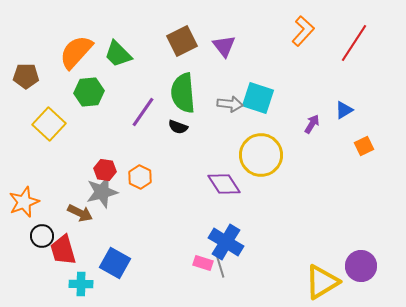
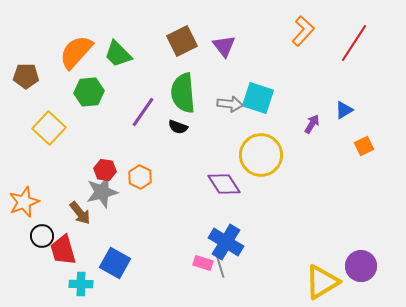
yellow square: moved 4 px down
brown arrow: rotated 25 degrees clockwise
